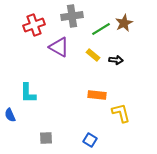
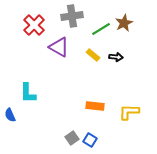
red cross: rotated 25 degrees counterclockwise
black arrow: moved 3 px up
orange rectangle: moved 2 px left, 11 px down
yellow L-shape: moved 8 px right, 1 px up; rotated 75 degrees counterclockwise
gray square: moved 26 px right; rotated 32 degrees counterclockwise
